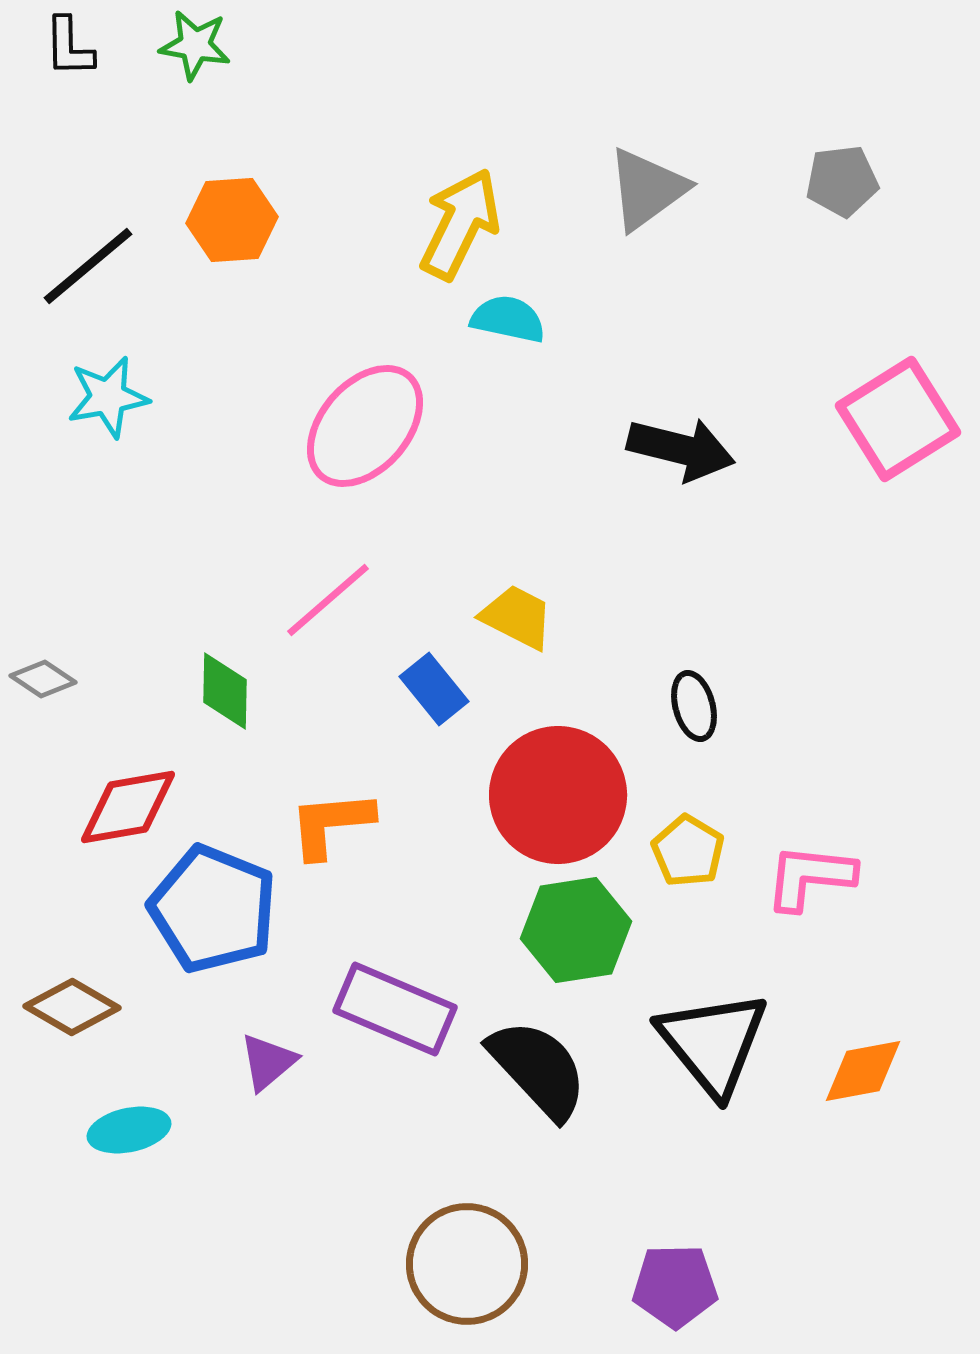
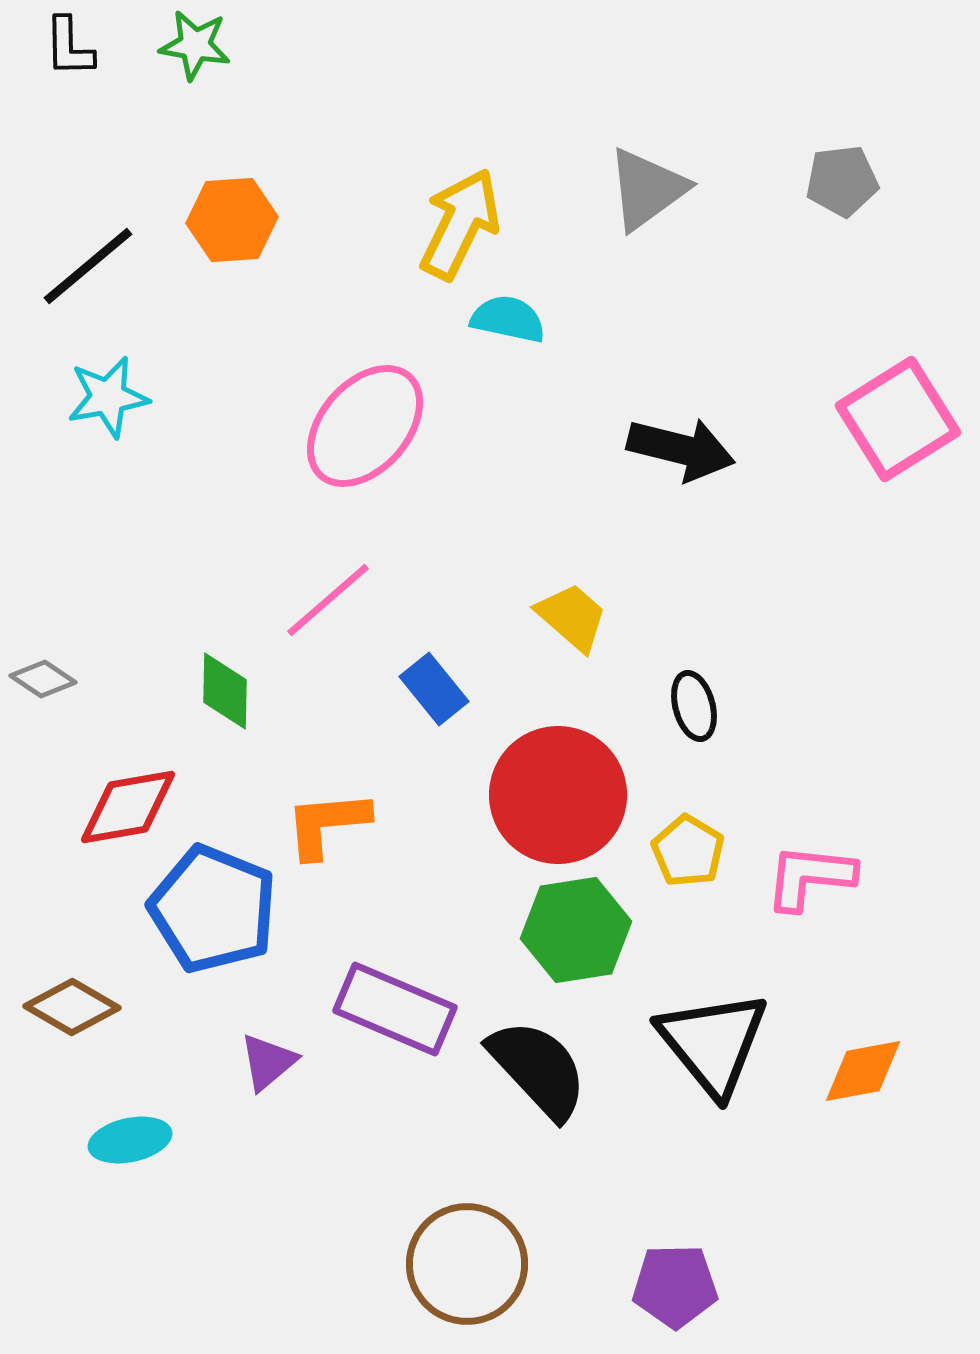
yellow trapezoid: moved 55 px right; rotated 14 degrees clockwise
orange L-shape: moved 4 px left
cyan ellipse: moved 1 px right, 10 px down
